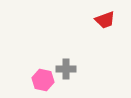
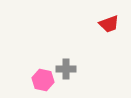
red trapezoid: moved 4 px right, 4 px down
